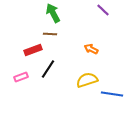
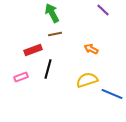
green arrow: moved 1 px left
brown line: moved 5 px right; rotated 16 degrees counterclockwise
black line: rotated 18 degrees counterclockwise
blue line: rotated 15 degrees clockwise
